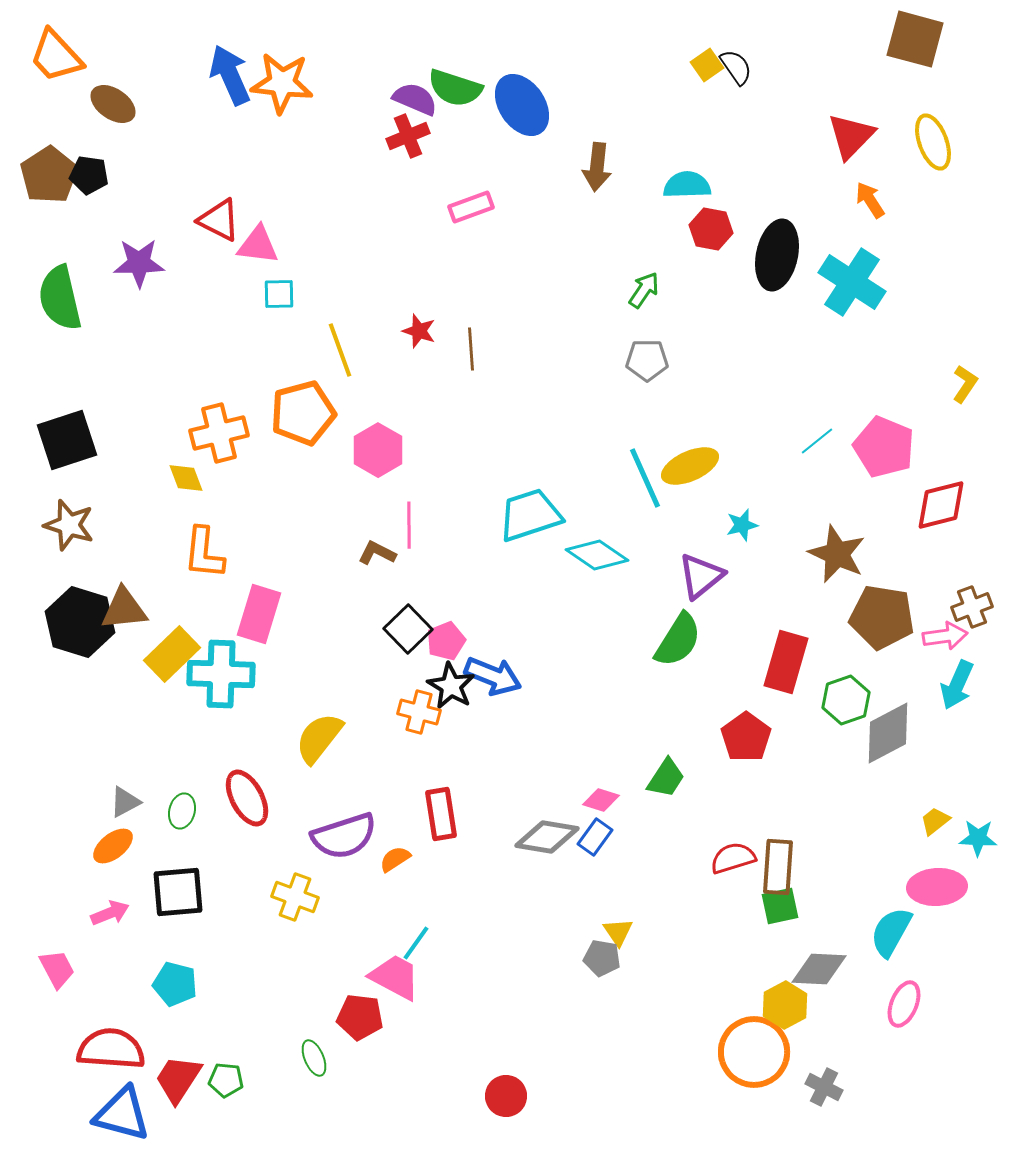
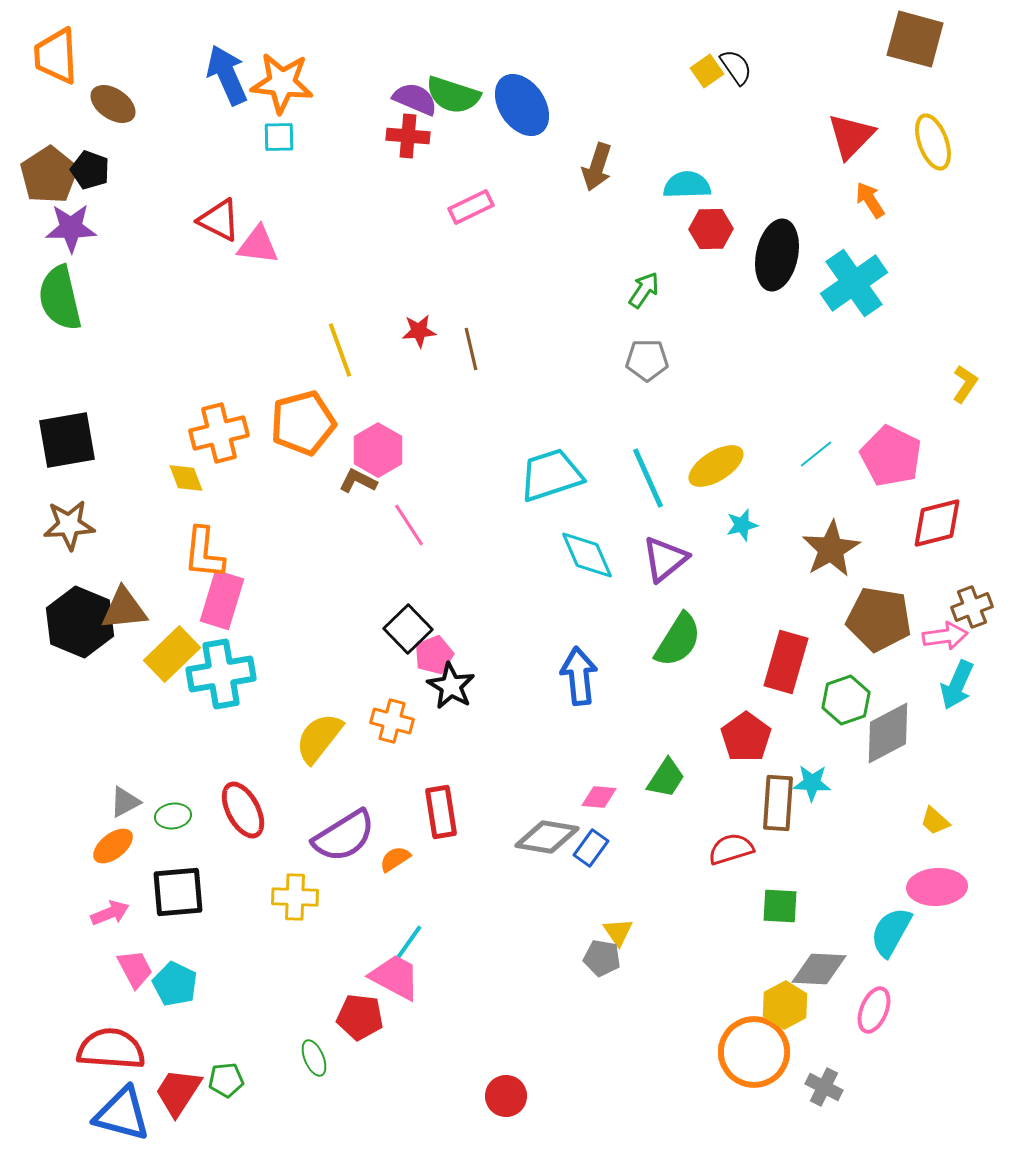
orange trapezoid at (56, 56): rotated 40 degrees clockwise
yellow square at (707, 65): moved 6 px down
blue arrow at (230, 75): moved 3 px left
green semicircle at (455, 88): moved 2 px left, 7 px down
red cross at (408, 136): rotated 27 degrees clockwise
brown arrow at (597, 167): rotated 12 degrees clockwise
black pentagon at (89, 175): moved 1 px right, 5 px up; rotated 12 degrees clockwise
pink rectangle at (471, 207): rotated 6 degrees counterclockwise
red hexagon at (711, 229): rotated 12 degrees counterclockwise
purple star at (139, 263): moved 68 px left, 35 px up
cyan cross at (852, 282): moved 2 px right, 1 px down; rotated 22 degrees clockwise
cyan square at (279, 294): moved 157 px up
red star at (419, 331): rotated 24 degrees counterclockwise
brown line at (471, 349): rotated 9 degrees counterclockwise
orange pentagon at (303, 413): moved 10 px down
black square at (67, 440): rotated 8 degrees clockwise
cyan line at (817, 441): moved 1 px left, 13 px down
pink pentagon at (884, 447): moved 7 px right, 9 px down; rotated 4 degrees clockwise
yellow ellipse at (690, 466): moved 26 px right; rotated 8 degrees counterclockwise
cyan line at (645, 478): moved 3 px right
red diamond at (941, 505): moved 4 px left, 18 px down
cyan trapezoid at (530, 515): moved 21 px right, 40 px up
brown star at (69, 525): rotated 21 degrees counterclockwise
pink line at (409, 525): rotated 33 degrees counterclockwise
brown L-shape at (377, 553): moved 19 px left, 72 px up
brown star at (837, 554): moved 6 px left, 5 px up; rotated 18 degrees clockwise
cyan diamond at (597, 555): moved 10 px left; rotated 32 degrees clockwise
purple triangle at (701, 576): moved 36 px left, 17 px up
pink rectangle at (259, 614): moved 37 px left, 14 px up
brown pentagon at (882, 617): moved 3 px left, 2 px down
black hexagon at (80, 622): rotated 6 degrees clockwise
pink pentagon at (446, 641): moved 12 px left, 14 px down
cyan cross at (221, 674): rotated 12 degrees counterclockwise
blue arrow at (493, 676): moved 86 px right; rotated 118 degrees counterclockwise
orange cross at (419, 712): moved 27 px left, 9 px down
red ellipse at (247, 798): moved 4 px left, 12 px down
pink diamond at (601, 800): moved 2 px left, 3 px up; rotated 12 degrees counterclockwise
green ellipse at (182, 811): moved 9 px left, 5 px down; rotated 68 degrees clockwise
red rectangle at (441, 814): moved 2 px up
yellow trapezoid at (935, 821): rotated 100 degrees counterclockwise
purple semicircle at (344, 836): rotated 14 degrees counterclockwise
blue rectangle at (595, 837): moved 4 px left, 11 px down
cyan star at (978, 838): moved 166 px left, 55 px up
red semicircle at (733, 858): moved 2 px left, 9 px up
brown rectangle at (778, 867): moved 64 px up
yellow cross at (295, 897): rotated 18 degrees counterclockwise
green square at (780, 906): rotated 15 degrees clockwise
cyan line at (416, 943): moved 7 px left, 1 px up
pink trapezoid at (57, 969): moved 78 px right
cyan pentagon at (175, 984): rotated 12 degrees clockwise
pink ellipse at (904, 1004): moved 30 px left, 6 px down
red trapezoid at (178, 1079): moved 13 px down
green pentagon at (226, 1080): rotated 12 degrees counterclockwise
